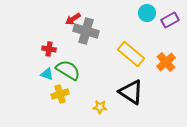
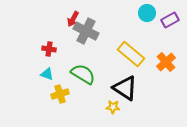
red arrow: rotated 28 degrees counterclockwise
gray cross: rotated 10 degrees clockwise
green semicircle: moved 15 px right, 4 px down
black triangle: moved 6 px left, 4 px up
yellow star: moved 13 px right
